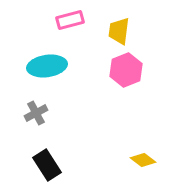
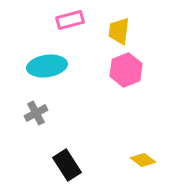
black rectangle: moved 20 px right
